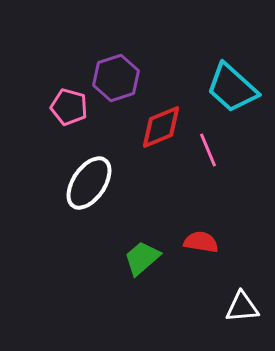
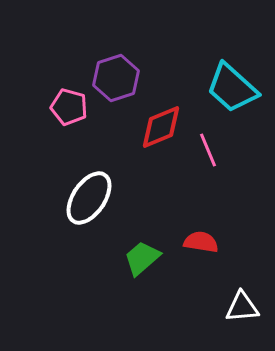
white ellipse: moved 15 px down
